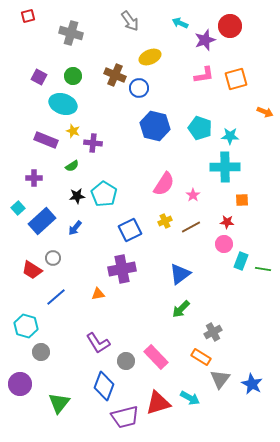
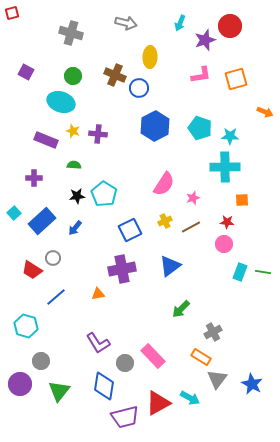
red square at (28, 16): moved 16 px left, 3 px up
gray arrow at (130, 21): moved 4 px left, 2 px down; rotated 40 degrees counterclockwise
cyan arrow at (180, 23): rotated 91 degrees counterclockwise
yellow ellipse at (150, 57): rotated 65 degrees counterclockwise
pink L-shape at (204, 75): moved 3 px left
purple square at (39, 77): moved 13 px left, 5 px up
cyan ellipse at (63, 104): moved 2 px left, 2 px up
blue hexagon at (155, 126): rotated 20 degrees clockwise
purple cross at (93, 143): moved 5 px right, 9 px up
green semicircle at (72, 166): moved 2 px right, 1 px up; rotated 144 degrees counterclockwise
pink star at (193, 195): moved 3 px down; rotated 16 degrees clockwise
cyan square at (18, 208): moved 4 px left, 5 px down
cyan rectangle at (241, 261): moved 1 px left, 11 px down
green line at (263, 269): moved 3 px down
blue triangle at (180, 274): moved 10 px left, 8 px up
gray circle at (41, 352): moved 9 px down
pink rectangle at (156, 357): moved 3 px left, 1 px up
gray circle at (126, 361): moved 1 px left, 2 px down
gray triangle at (220, 379): moved 3 px left
blue diamond at (104, 386): rotated 12 degrees counterclockwise
green triangle at (59, 403): moved 12 px up
red triangle at (158, 403): rotated 12 degrees counterclockwise
